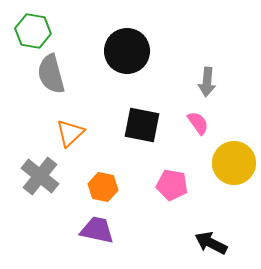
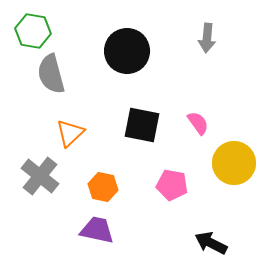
gray arrow: moved 44 px up
